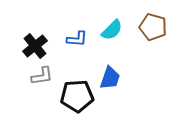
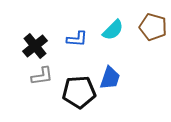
cyan semicircle: moved 1 px right
black pentagon: moved 2 px right, 4 px up
